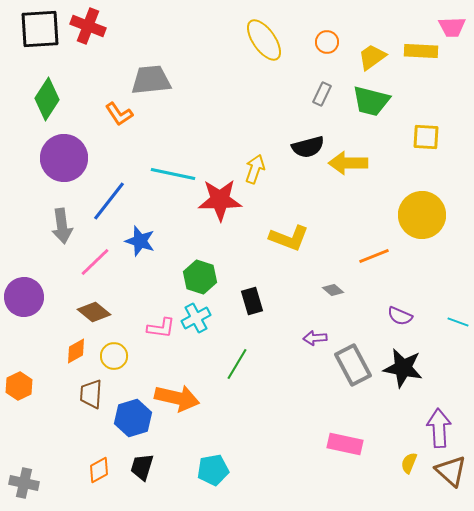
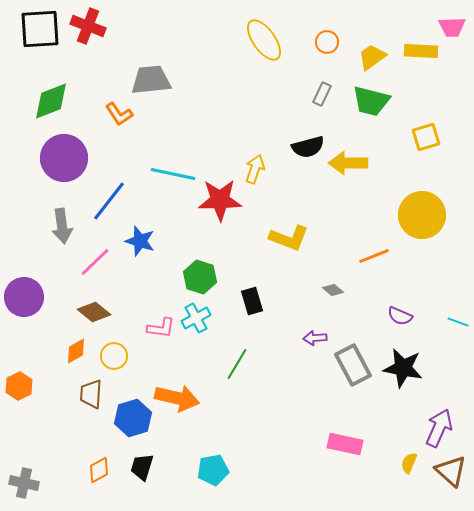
green diamond at (47, 99): moved 4 px right, 2 px down; rotated 36 degrees clockwise
yellow square at (426, 137): rotated 20 degrees counterclockwise
purple arrow at (439, 428): rotated 27 degrees clockwise
